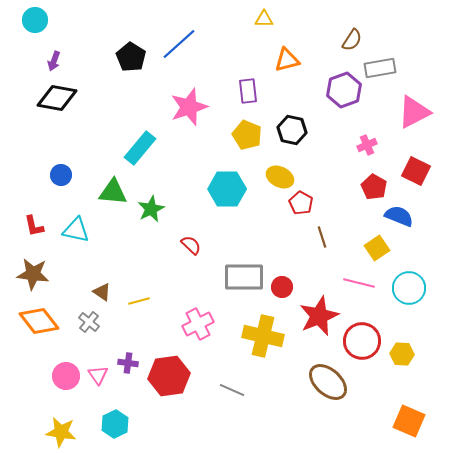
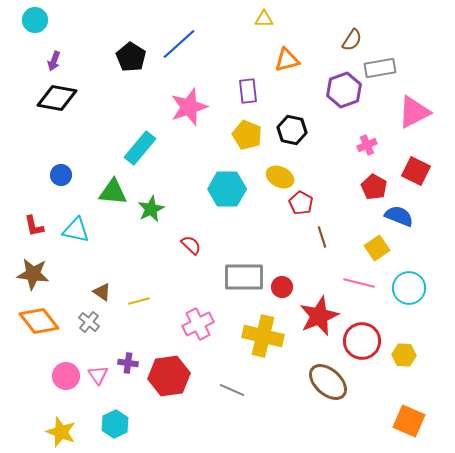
yellow hexagon at (402, 354): moved 2 px right, 1 px down
yellow star at (61, 432): rotated 12 degrees clockwise
